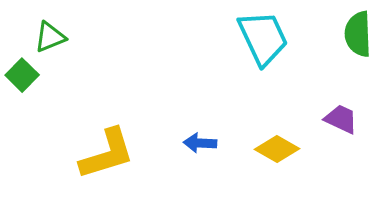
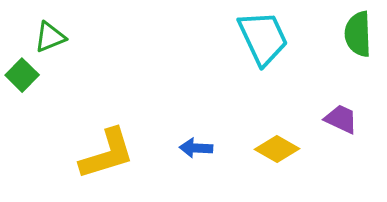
blue arrow: moved 4 px left, 5 px down
